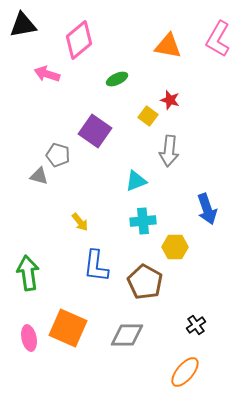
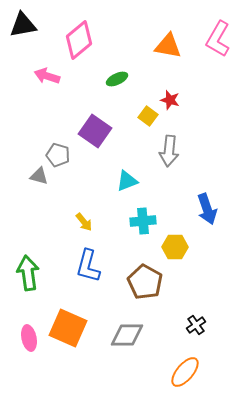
pink arrow: moved 2 px down
cyan triangle: moved 9 px left
yellow arrow: moved 4 px right
blue L-shape: moved 8 px left; rotated 8 degrees clockwise
